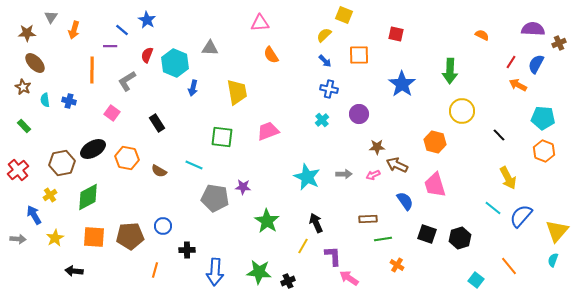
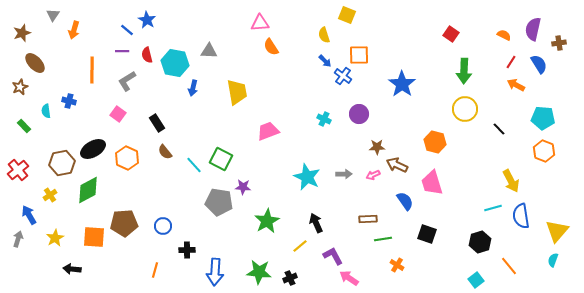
yellow square at (344, 15): moved 3 px right
gray triangle at (51, 17): moved 2 px right, 2 px up
purple semicircle at (533, 29): rotated 80 degrees counterclockwise
blue line at (122, 30): moved 5 px right
brown star at (27, 33): moved 5 px left; rotated 18 degrees counterclockwise
red square at (396, 34): moved 55 px right; rotated 21 degrees clockwise
yellow semicircle at (324, 35): rotated 63 degrees counterclockwise
orange semicircle at (482, 35): moved 22 px right
brown cross at (559, 43): rotated 16 degrees clockwise
purple line at (110, 46): moved 12 px right, 5 px down
gray triangle at (210, 48): moved 1 px left, 3 px down
red semicircle at (147, 55): rotated 35 degrees counterclockwise
orange semicircle at (271, 55): moved 8 px up
cyan hexagon at (175, 63): rotated 12 degrees counterclockwise
blue semicircle at (536, 64): moved 3 px right; rotated 120 degrees clockwise
green arrow at (450, 71): moved 14 px right
orange arrow at (518, 85): moved 2 px left
brown star at (23, 87): moved 3 px left; rotated 21 degrees clockwise
blue cross at (329, 89): moved 14 px right, 13 px up; rotated 24 degrees clockwise
cyan semicircle at (45, 100): moved 1 px right, 11 px down
yellow circle at (462, 111): moved 3 px right, 2 px up
pink square at (112, 113): moved 6 px right, 1 px down
cyan cross at (322, 120): moved 2 px right, 1 px up; rotated 24 degrees counterclockwise
black line at (499, 135): moved 6 px up
green square at (222, 137): moved 1 px left, 22 px down; rotated 20 degrees clockwise
orange hexagon at (127, 158): rotated 15 degrees clockwise
cyan line at (194, 165): rotated 24 degrees clockwise
brown semicircle at (159, 171): moved 6 px right, 19 px up; rotated 21 degrees clockwise
yellow arrow at (508, 178): moved 3 px right, 3 px down
pink trapezoid at (435, 185): moved 3 px left, 2 px up
green diamond at (88, 197): moved 7 px up
gray pentagon at (215, 198): moved 4 px right, 4 px down
cyan line at (493, 208): rotated 54 degrees counterclockwise
blue arrow at (34, 215): moved 5 px left
blue semicircle at (521, 216): rotated 50 degrees counterclockwise
green star at (267, 221): rotated 10 degrees clockwise
brown pentagon at (130, 236): moved 6 px left, 13 px up
black hexagon at (460, 238): moved 20 px right, 4 px down
gray arrow at (18, 239): rotated 77 degrees counterclockwise
yellow line at (303, 246): moved 3 px left; rotated 21 degrees clockwise
purple L-shape at (333, 256): rotated 25 degrees counterclockwise
black arrow at (74, 271): moved 2 px left, 2 px up
cyan square at (476, 280): rotated 14 degrees clockwise
black cross at (288, 281): moved 2 px right, 3 px up
